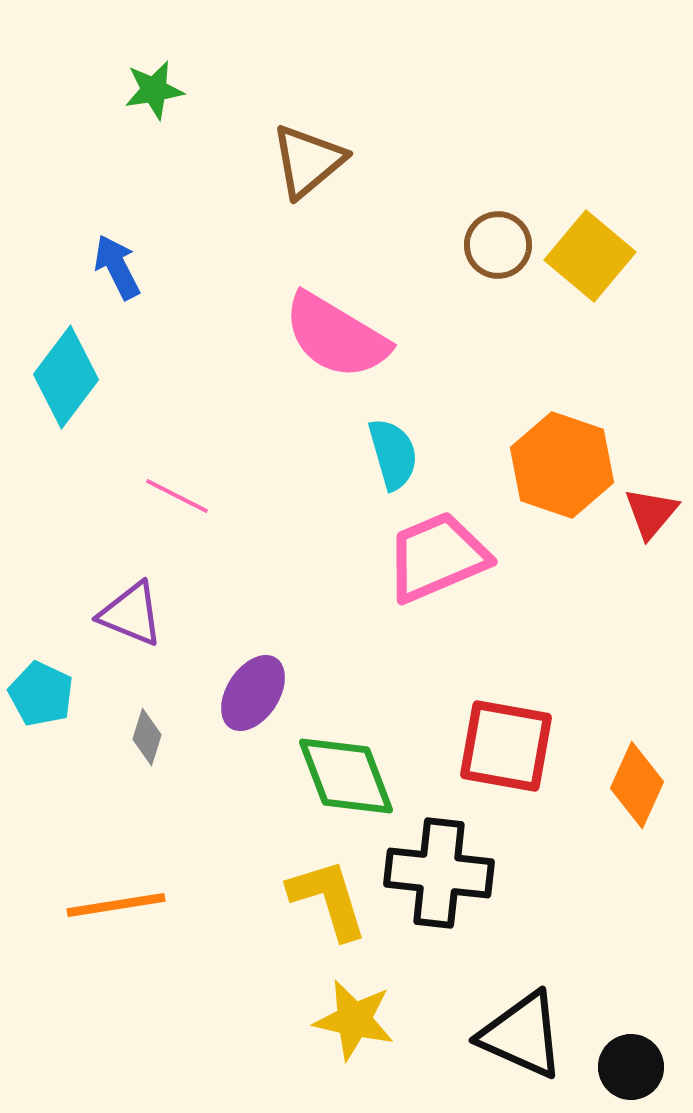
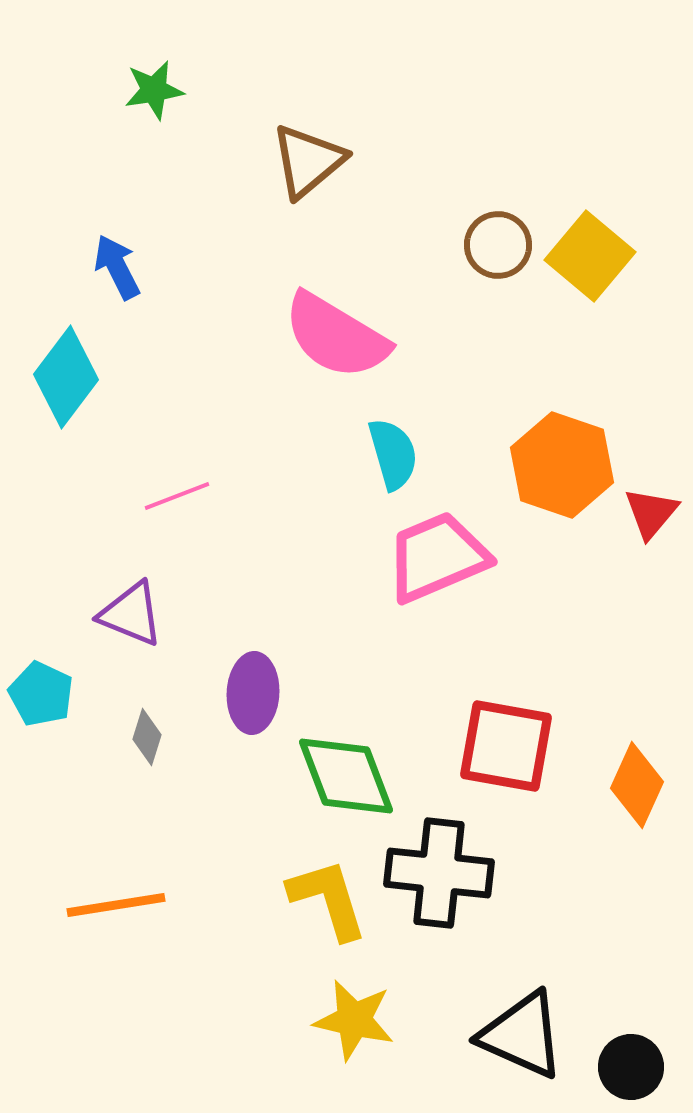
pink line: rotated 48 degrees counterclockwise
purple ellipse: rotated 30 degrees counterclockwise
